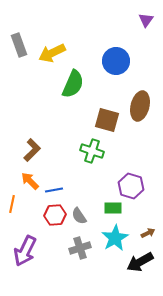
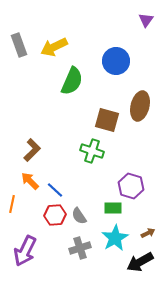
yellow arrow: moved 2 px right, 6 px up
green semicircle: moved 1 px left, 3 px up
blue line: moved 1 px right; rotated 54 degrees clockwise
